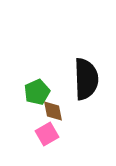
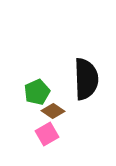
brown diamond: rotated 45 degrees counterclockwise
